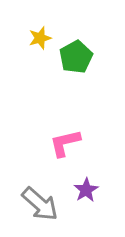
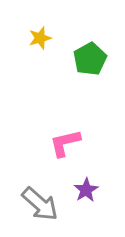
green pentagon: moved 14 px right, 2 px down
